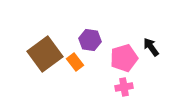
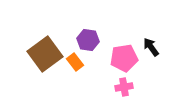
purple hexagon: moved 2 px left
pink pentagon: rotated 8 degrees clockwise
